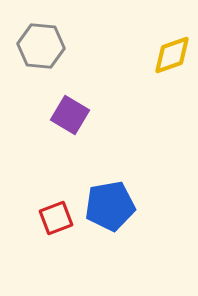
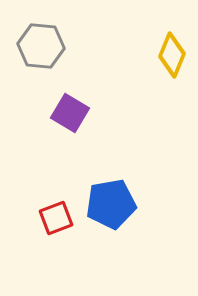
yellow diamond: rotated 48 degrees counterclockwise
purple square: moved 2 px up
blue pentagon: moved 1 px right, 2 px up
